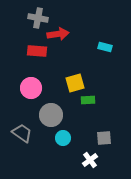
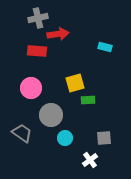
gray cross: rotated 24 degrees counterclockwise
cyan circle: moved 2 px right
